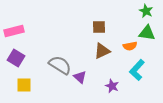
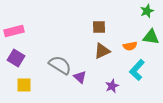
green star: moved 1 px right; rotated 24 degrees clockwise
green triangle: moved 4 px right, 4 px down
purple star: rotated 24 degrees clockwise
